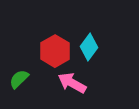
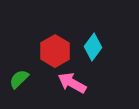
cyan diamond: moved 4 px right
